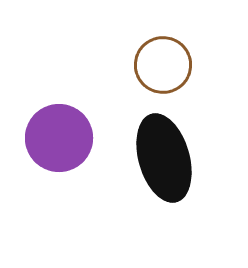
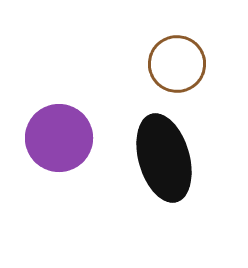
brown circle: moved 14 px right, 1 px up
